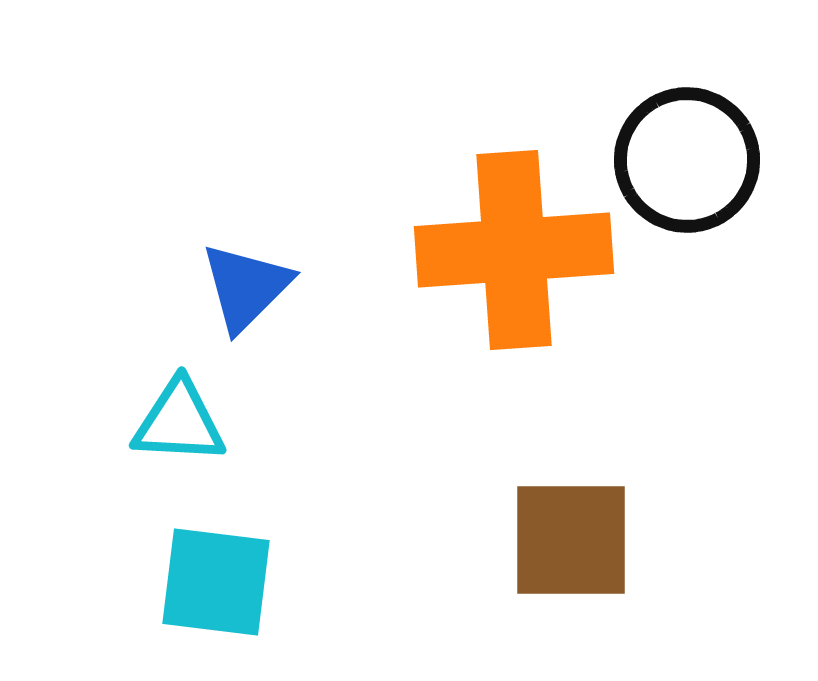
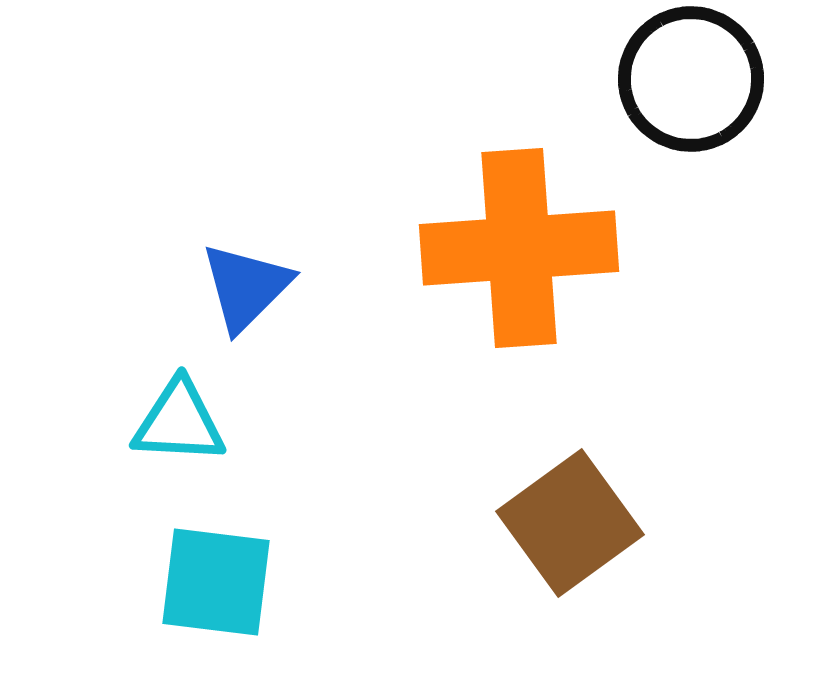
black circle: moved 4 px right, 81 px up
orange cross: moved 5 px right, 2 px up
brown square: moved 1 px left, 17 px up; rotated 36 degrees counterclockwise
